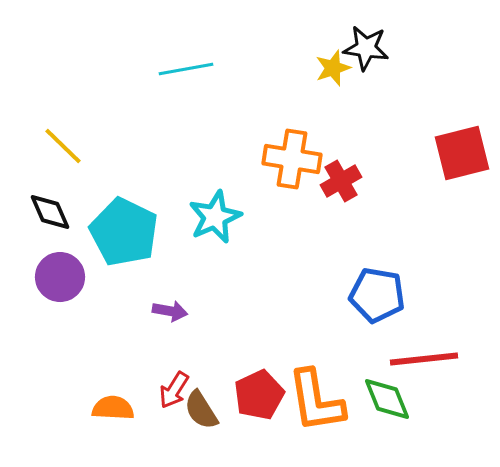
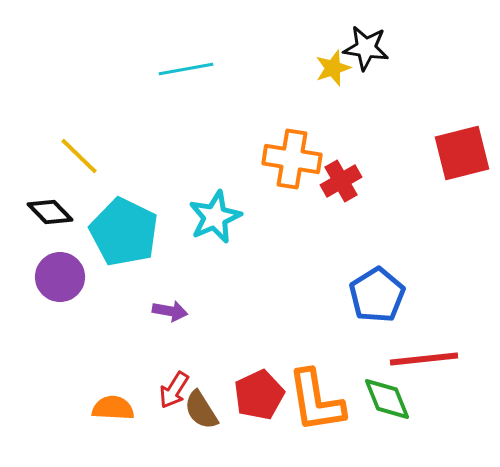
yellow line: moved 16 px right, 10 px down
black diamond: rotated 21 degrees counterclockwise
blue pentagon: rotated 30 degrees clockwise
